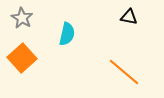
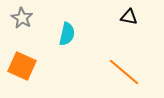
orange square: moved 8 px down; rotated 24 degrees counterclockwise
